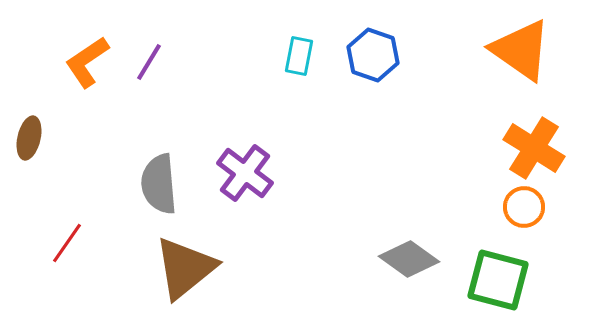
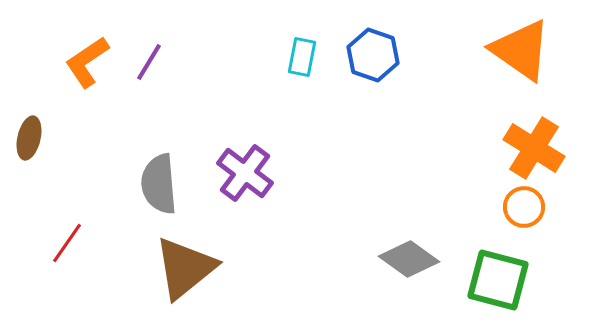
cyan rectangle: moved 3 px right, 1 px down
